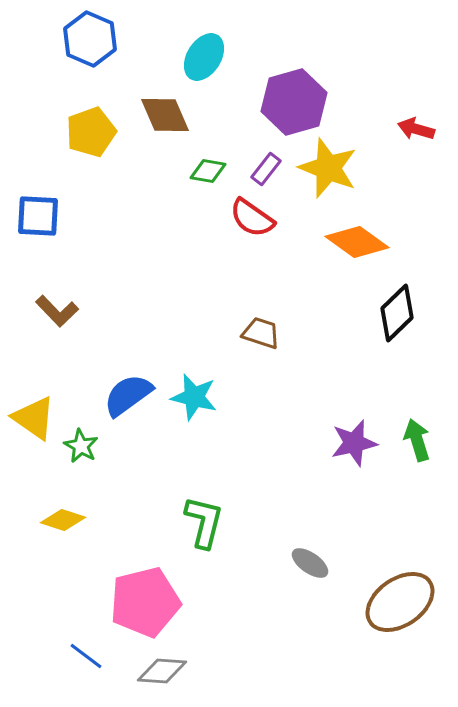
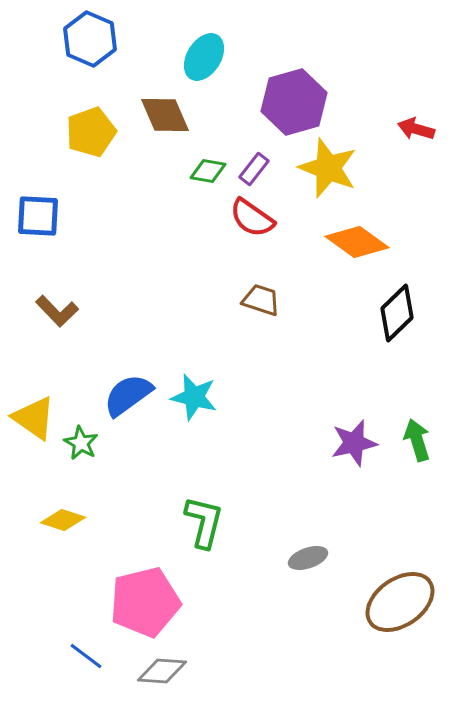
purple rectangle: moved 12 px left
brown trapezoid: moved 33 px up
green star: moved 3 px up
gray ellipse: moved 2 px left, 5 px up; rotated 54 degrees counterclockwise
